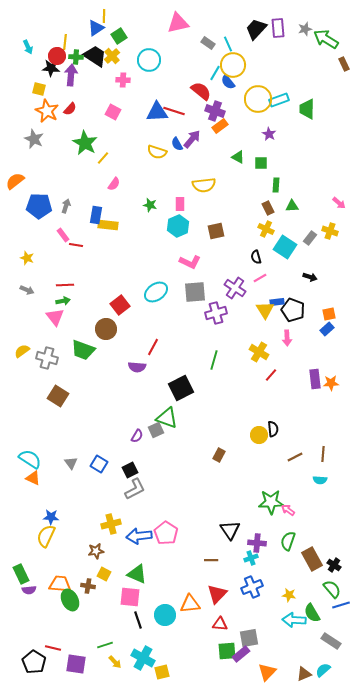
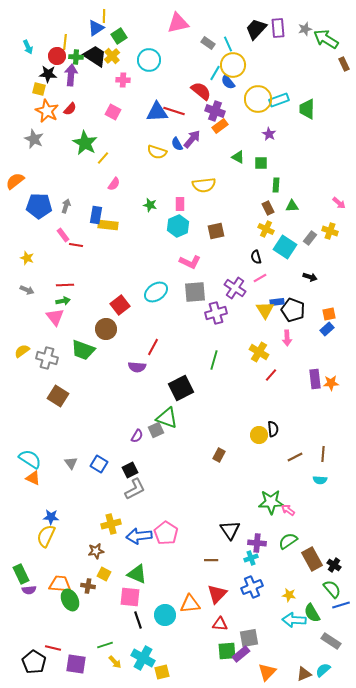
black star at (51, 68): moved 3 px left, 6 px down
green semicircle at (288, 541): rotated 36 degrees clockwise
